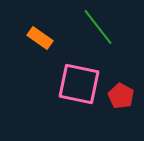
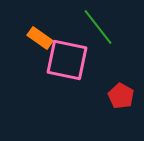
pink square: moved 12 px left, 24 px up
